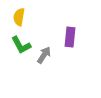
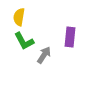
green L-shape: moved 3 px right, 4 px up
